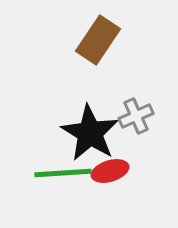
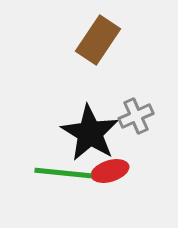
green line: rotated 10 degrees clockwise
